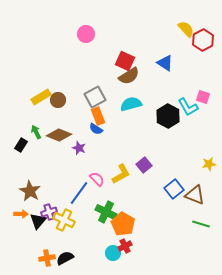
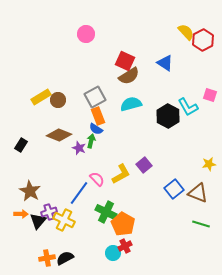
yellow semicircle: moved 3 px down
pink square: moved 7 px right, 2 px up
green arrow: moved 55 px right, 9 px down; rotated 40 degrees clockwise
brown triangle: moved 3 px right, 2 px up
